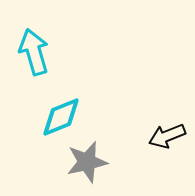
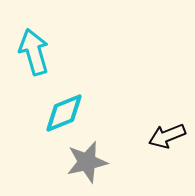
cyan diamond: moved 3 px right, 4 px up
